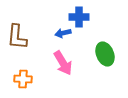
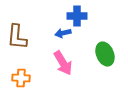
blue cross: moved 2 px left, 1 px up
orange cross: moved 2 px left, 1 px up
